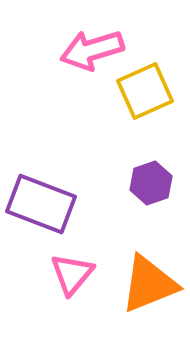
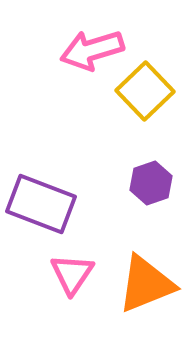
yellow square: rotated 20 degrees counterclockwise
pink triangle: rotated 6 degrees counterclockwise
orange triangle: moved 3 px left
